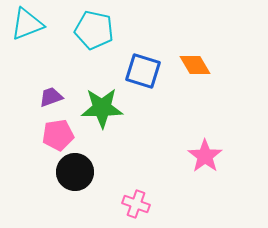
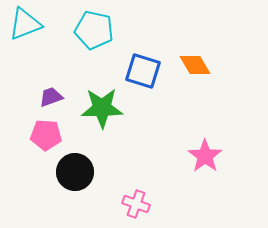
cyan triangle: moved 2 px left
pink pentagon: moved 12 px left; rotated 12 degrees clockwise
